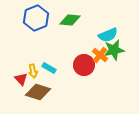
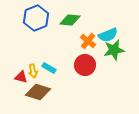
orange cross: moved 12 px left, 14 px up
red circle: moved 1 px right
red triangle: moved 2 px up; rotated 32 degrees counterclockwise
